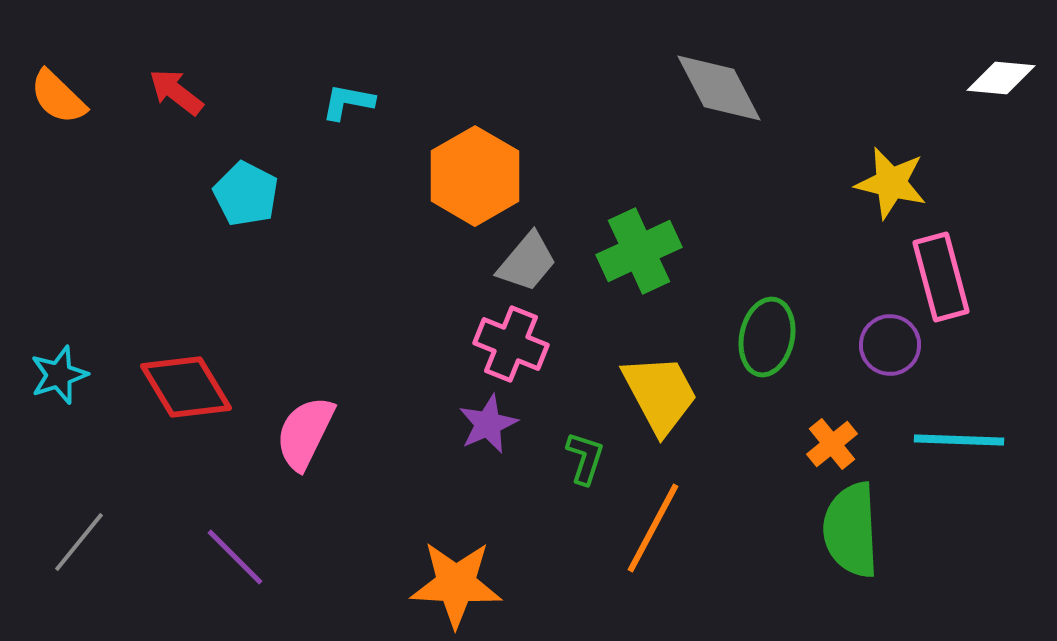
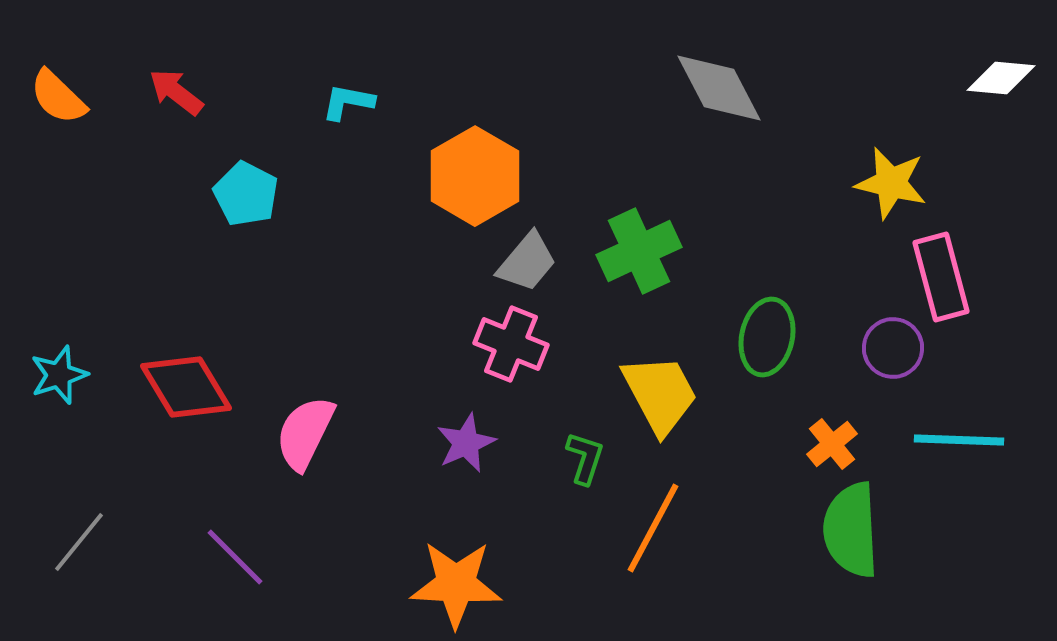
purple circle: moved 3 px right, 3 px down
purple star: moved 22 px left, 19 px down
